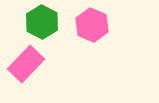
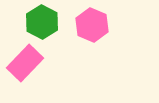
pink rectangle: moved 1 px left, 1 px up
